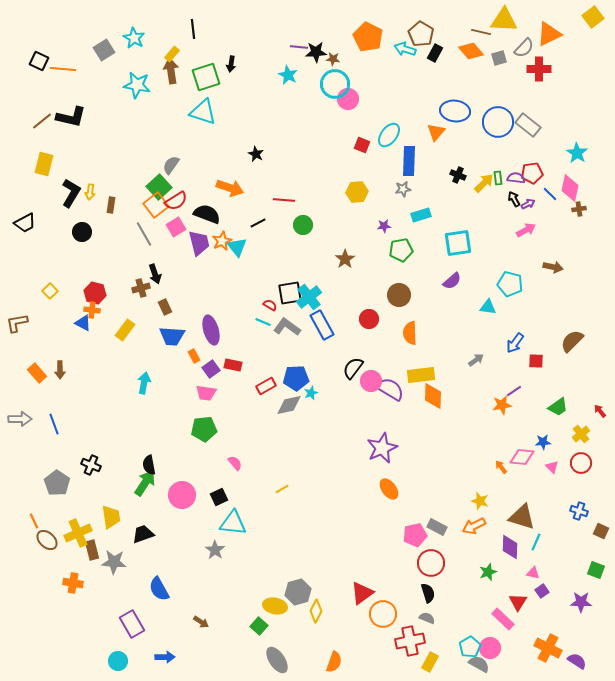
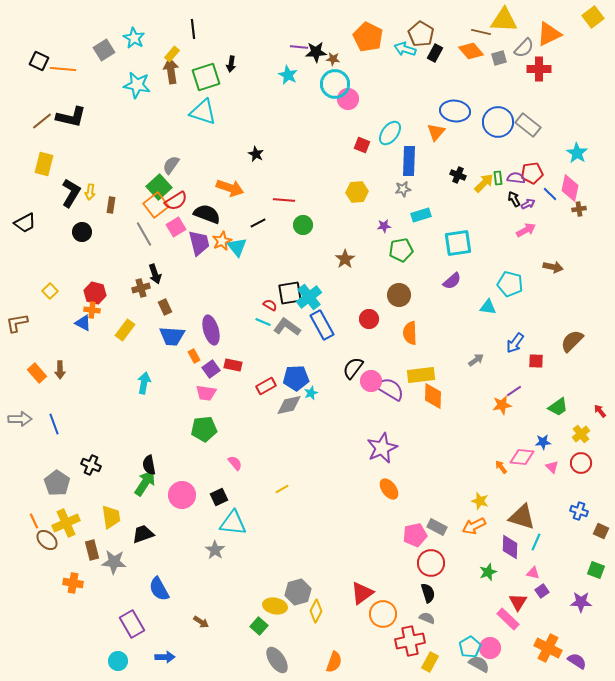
cyan ellipse at (389, 135): moved 1 px right, 2 px up
yellow cross at (78, 533): moved 12 px left, 10 px up
pink rectangle at (503, 619): moved 5 px right
